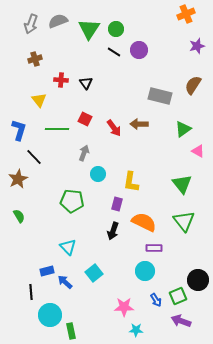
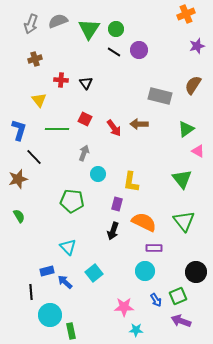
green triangle at (183, 129): moved 3 px right
brown star at (18, 179): rotated 12 degrees clockwise
green triangle at (182, 184): moved 5 px up
black circle at (198, 280): moved 2 px left, 8 px up
